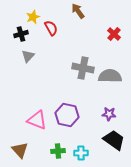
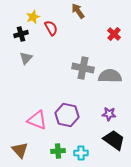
gray triangle: moved 2 px left, 2 px down
